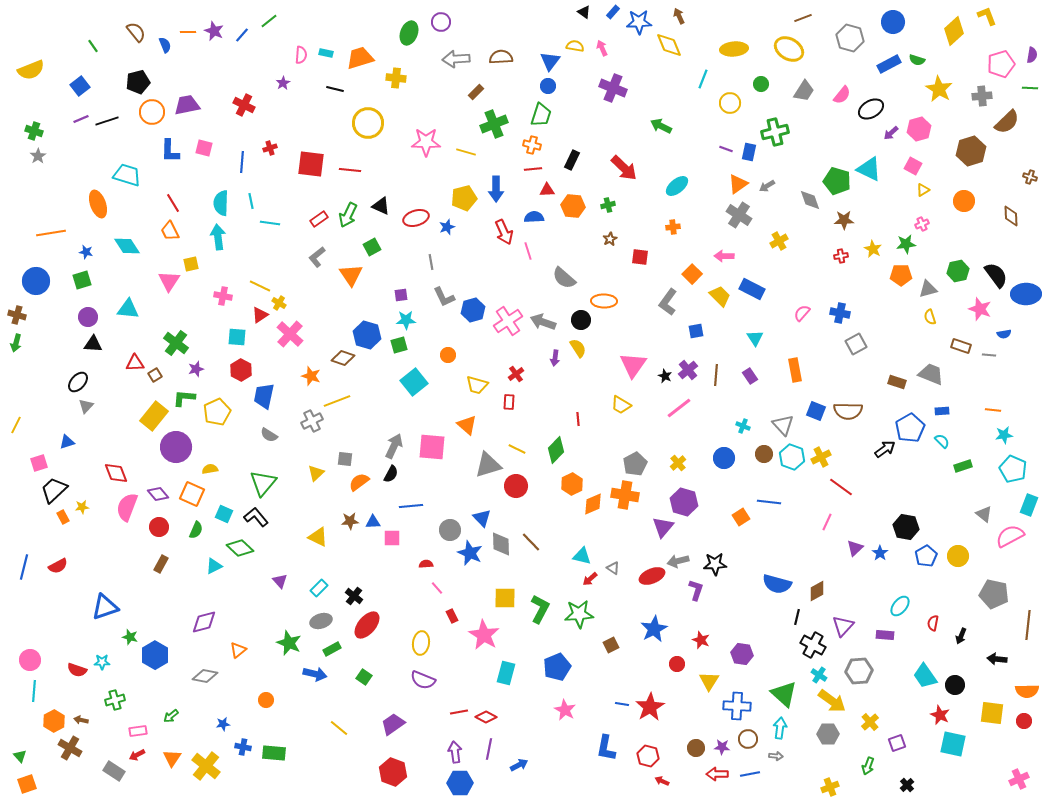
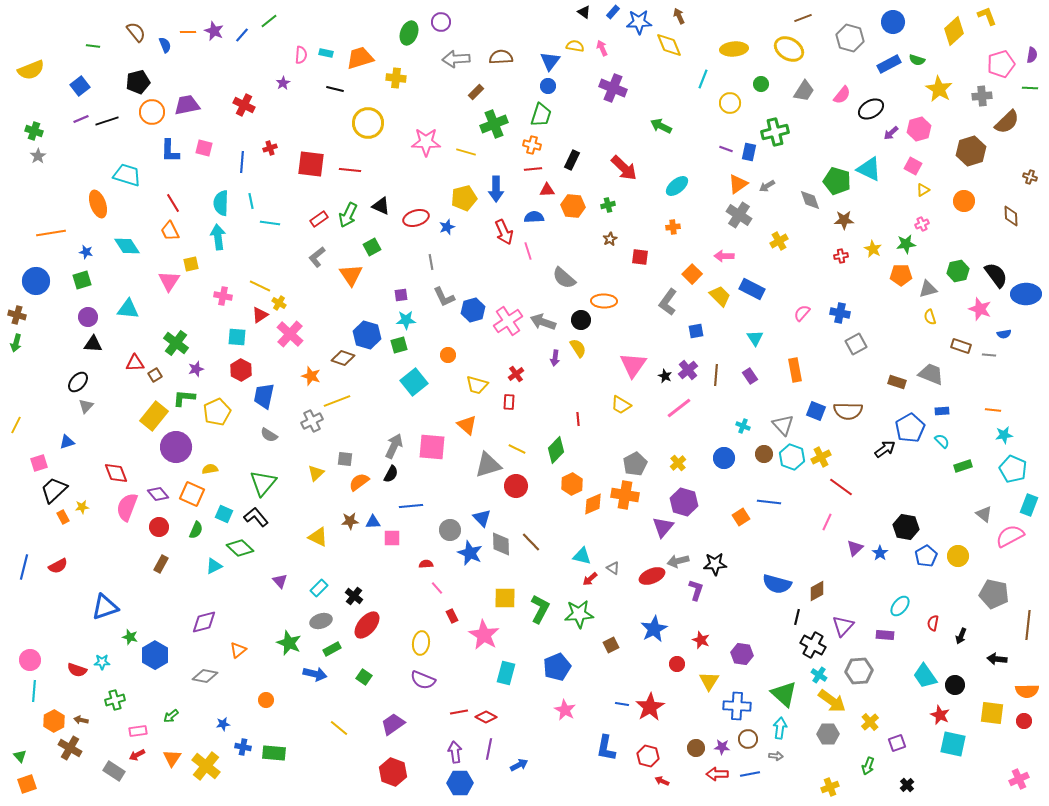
green line at (93, 46): rotated 48 degrees counterclockwise
